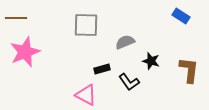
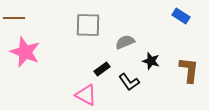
brown line: moved 2 px left
gray square: moved 2 px right
pink star: rotated 28 degrees counterclockwise
black rectangle: rotated 21 degrees counterclockwise
